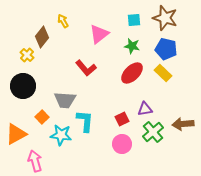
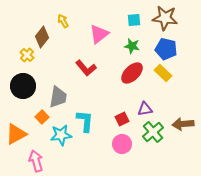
brown star: rotated 10 degrees counterclockwise
gray trapezoid: moved 7 px left, 3 px up; rotated 85 degrees counterclockwise
cyan star: rotated 15 degrees counterclockwise
pink arrow: moved 1 px right
